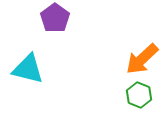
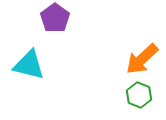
cyan triangle: moved 1 px right, 4 px up
